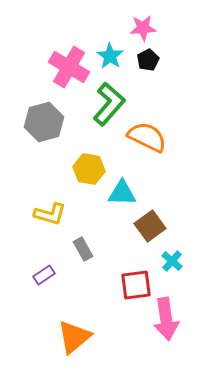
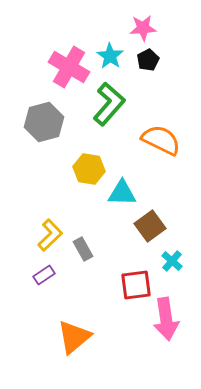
orange semicircle: moved 14 px right, 3 px down
yellow L-shape: moved 21 px down; rotated 60 degrees counterclockwise
